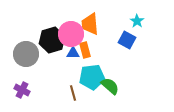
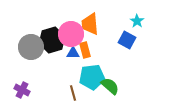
gray circle: moved 5 px right, 7 px up
